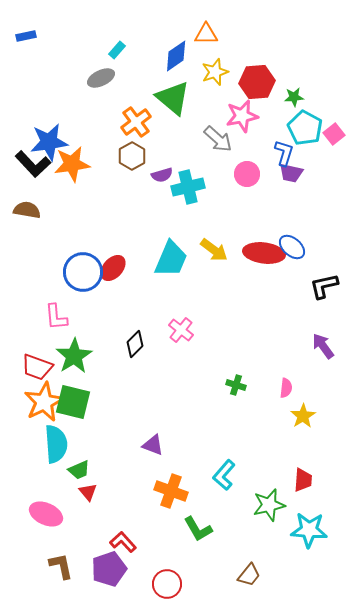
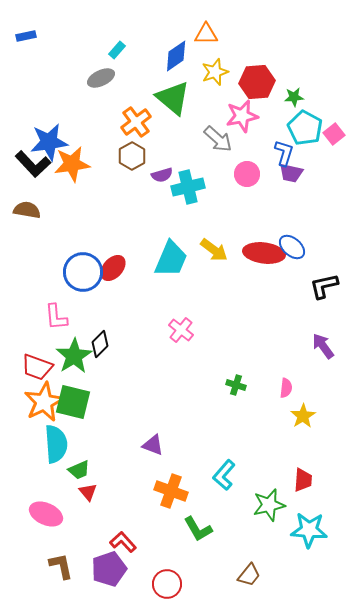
black diamond at (135, 344): moved 35 px left
